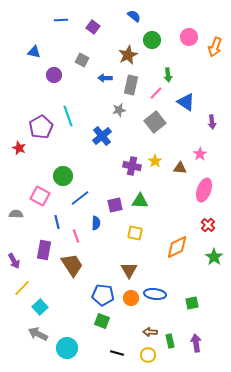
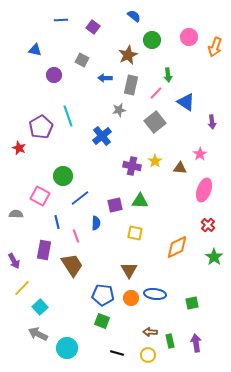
blue triangle at (34, 52): moved 1 px right, 2 px up
